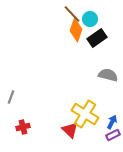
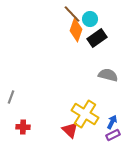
red cross: rotated 16 degrees clockwise
